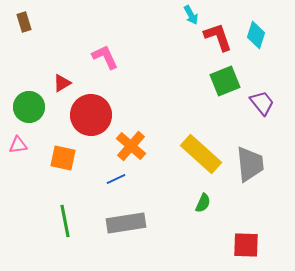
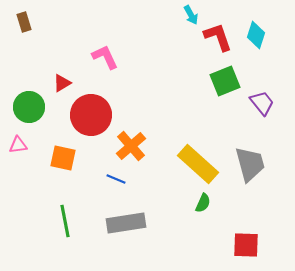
orange cross: rotated 8 degrees clockwise
yellow rectangle: moved 3 px left, 10 px down
gray trapezoid: rotated 9 degrees counterclockwise
blue line: rotated 48 degrees clockwise
